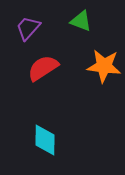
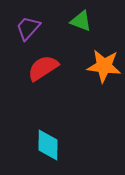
cyan diamond: moved 3 px right, 5 px down
